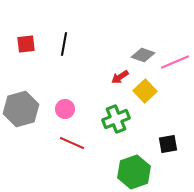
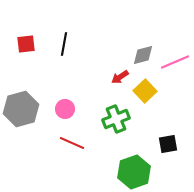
gray diamond: rotated 35 degrees counterclockwise
